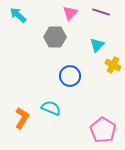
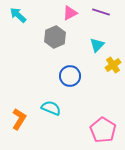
pink triangle: rotated 21 degrees clockwise
gray hexagon: rotated 25 degrees counterclockwise
yellow cross: rotated 28 degrees clockwise
orange L-shape: moved 3 px left, 1 px down
